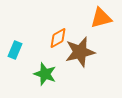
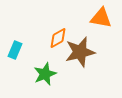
orange triangle: rotated 25 degrees clockwise
green star: rotated 30 degrees clockwise
